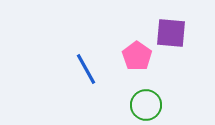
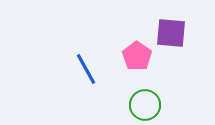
green circle: moved 1 px left
